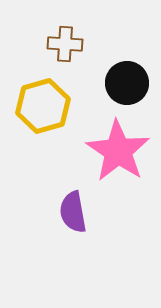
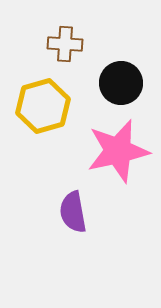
black circle: moved 6 px left
pink star: rotated 26 degrees clockwise
